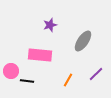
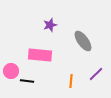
gray ellipse: rotated 70 degrees counterclockwise
orange line: moved 3 px right, 1 px down; rotated 24 degrees counterclockwise
